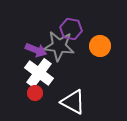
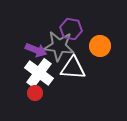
white triangle: moved 34 px up; rotated 24 degrees counterclockwise
